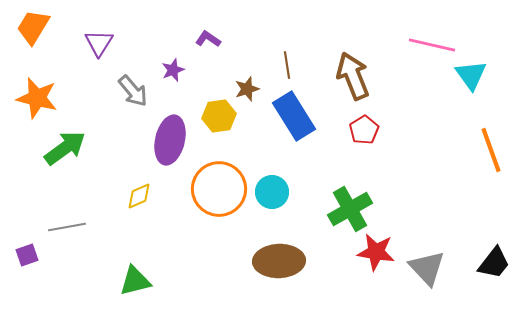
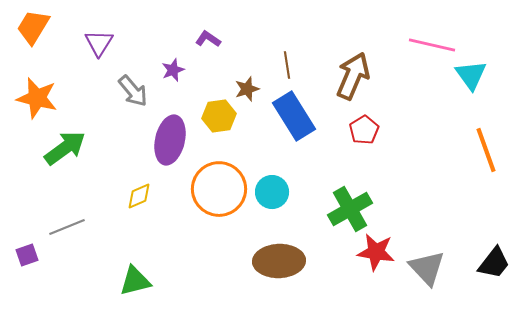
brown arrow: rotated 45 degrees clockwise
orange line: moved 5 px left
gray line: rotated 12 degrees counterclockwise
